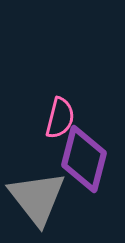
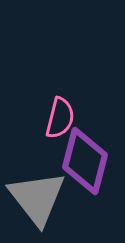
purple diamond: moved 1 px right, 2 px down
